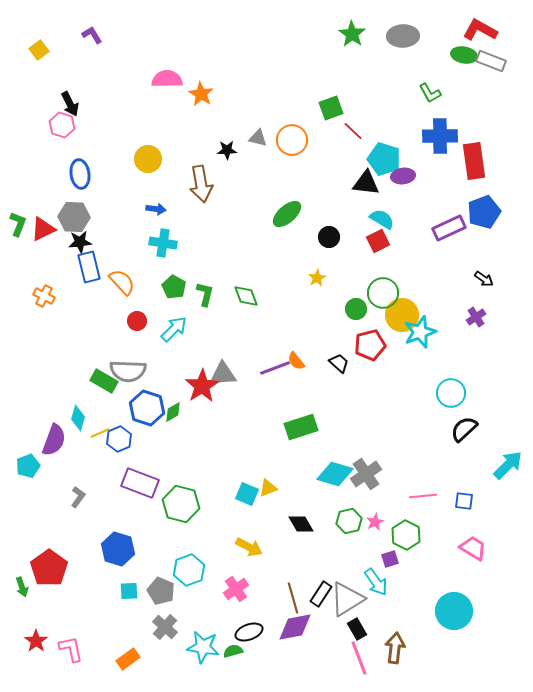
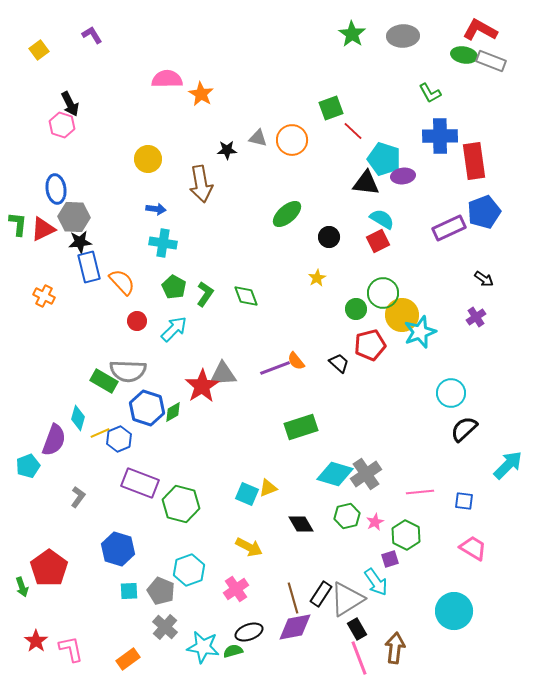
blue ellipse at (80, 174): moved 24 px left, 15 px down
green L-shape at (18, 224): rotated 15 degrees counterclockwise
green L-shape at (205, 294): rotated 20 degrees clockwise
pink line at (423, 496): moved 3 px left, 4 px up
green hexagon at (349, 521): moved 2 px left, 5 px up
